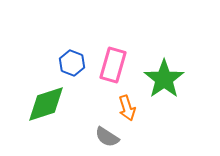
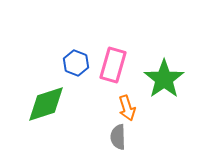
blue hexagon: moved 4 px right
gray semicircle: moved 11 px right; rotated 55 degrees clockwise
